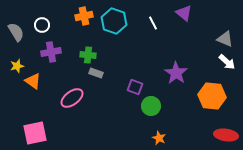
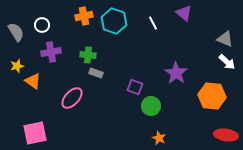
pink ellipse: rotated 10 degrees counterclockwise
